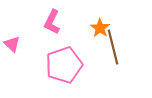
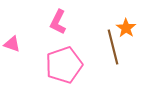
pink L-shape: moved 6 px right
orange star: moved 26 px right
pink triangle: rotated 24 degrees counterclockwise
